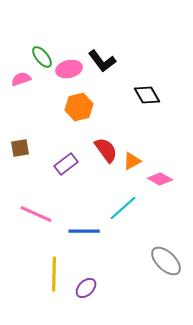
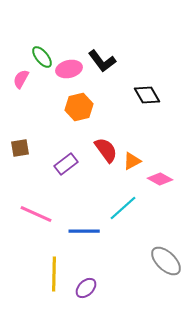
pink semicircle: rotated 42 degrees counterclockwise
